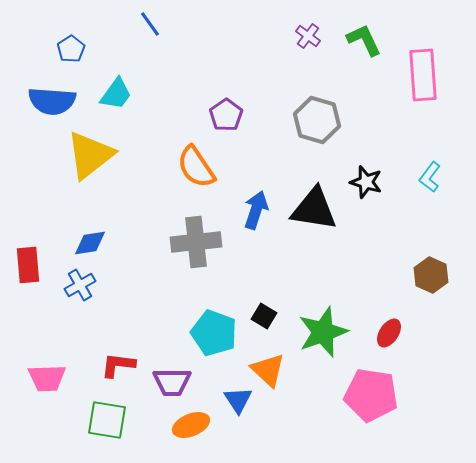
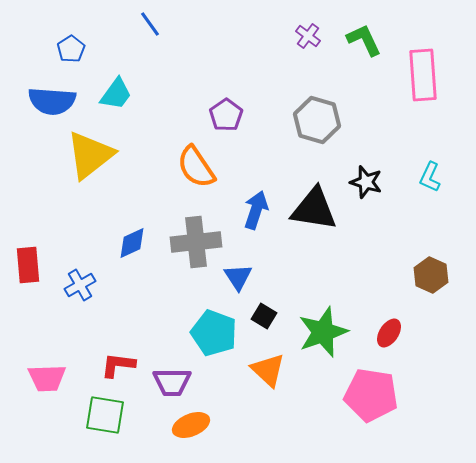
cyan L-shape: rotated 12 degrees counterclockwise
blue diamond: moved 42 px right; rotated 16 degrees counterclockwise
blue triangle: moved 123 px up
green square: moved 2 px left, 5 px up
